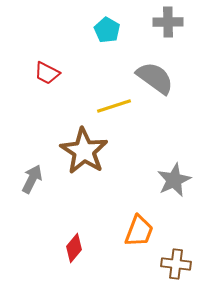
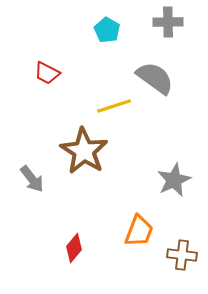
gray arrow: rotated 116 degrees clockwise
brown cross: moved 6 px right, 9 px up
